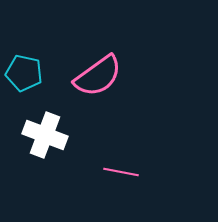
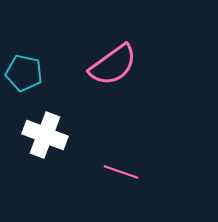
pink semicircle: moved 15 px right, 11 px up
pink line: rotated 8 degrees clockwise
